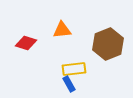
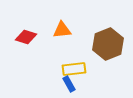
red diamond: moved 6 px up
